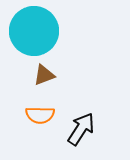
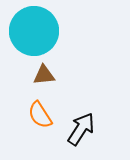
brown triangle: rotated 15 degrees clockwise
orange semicircle: rotated 56 degrees clockwise
